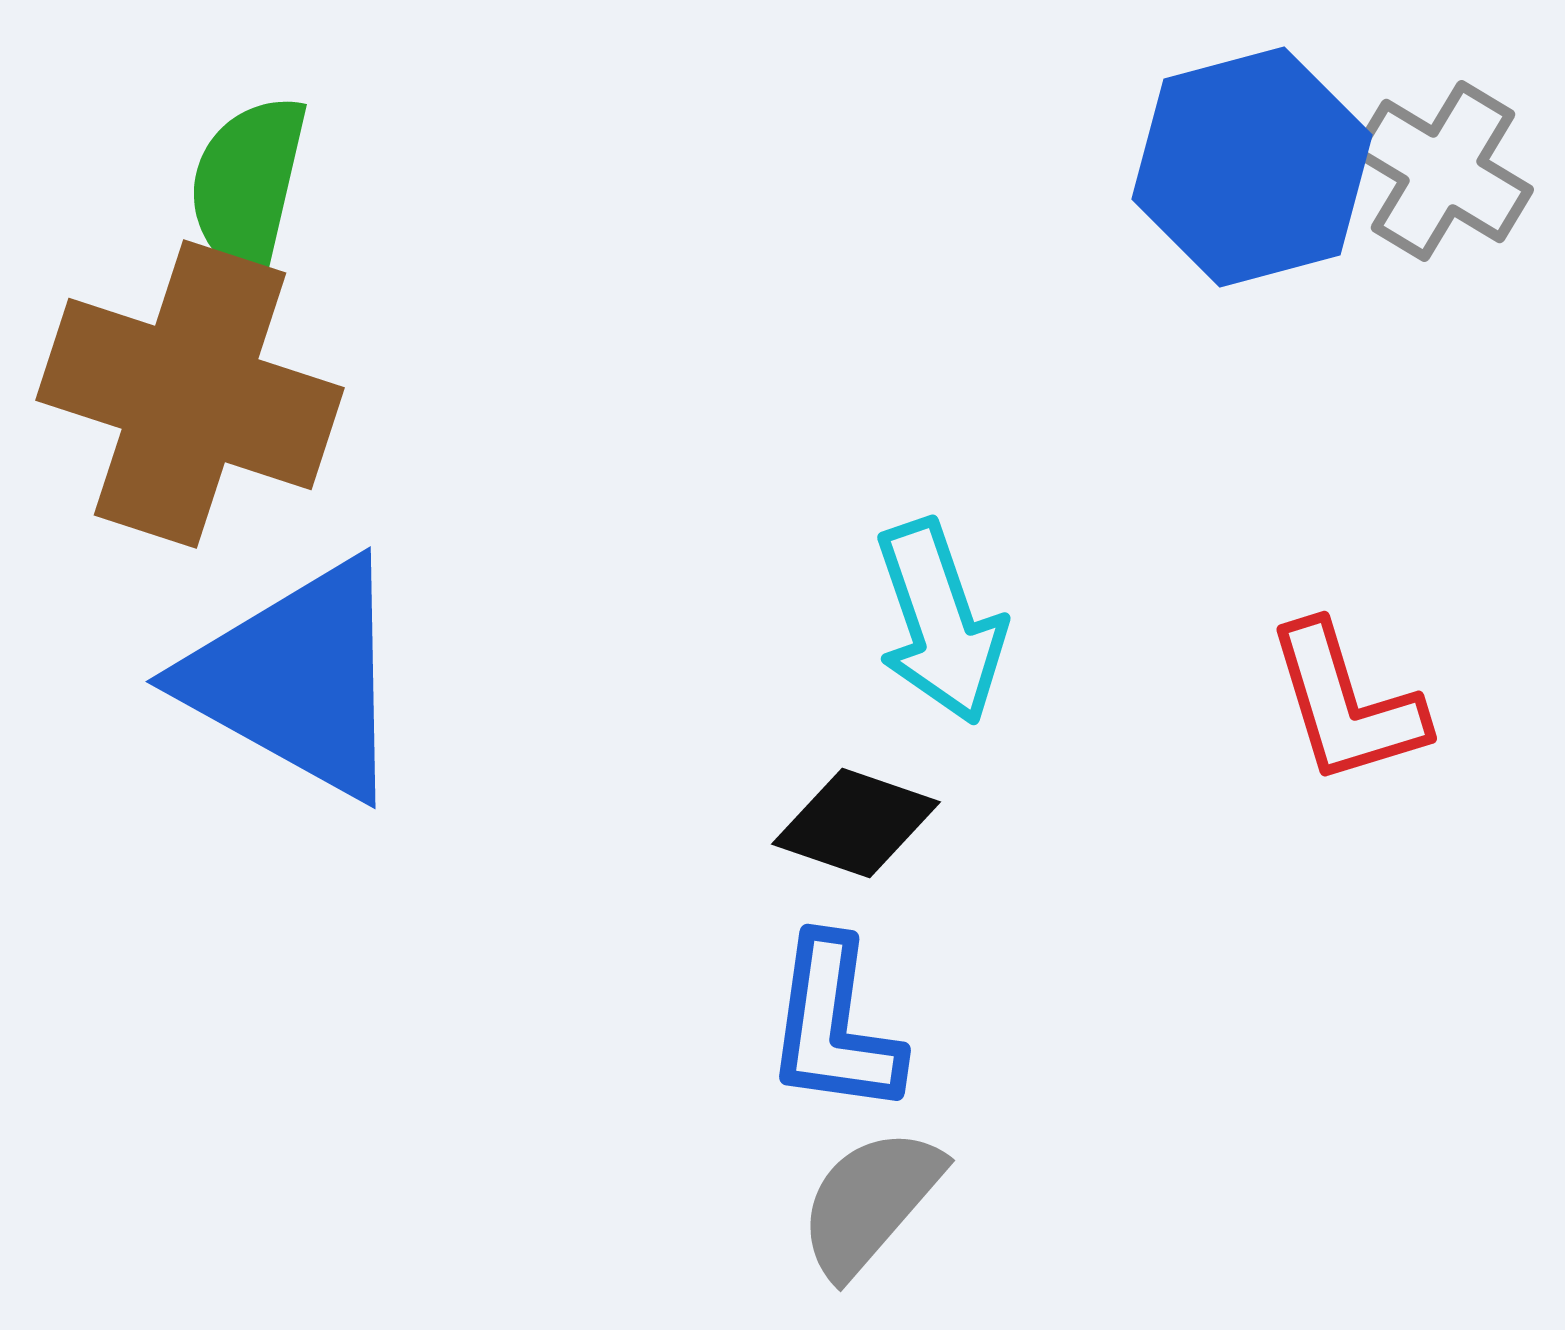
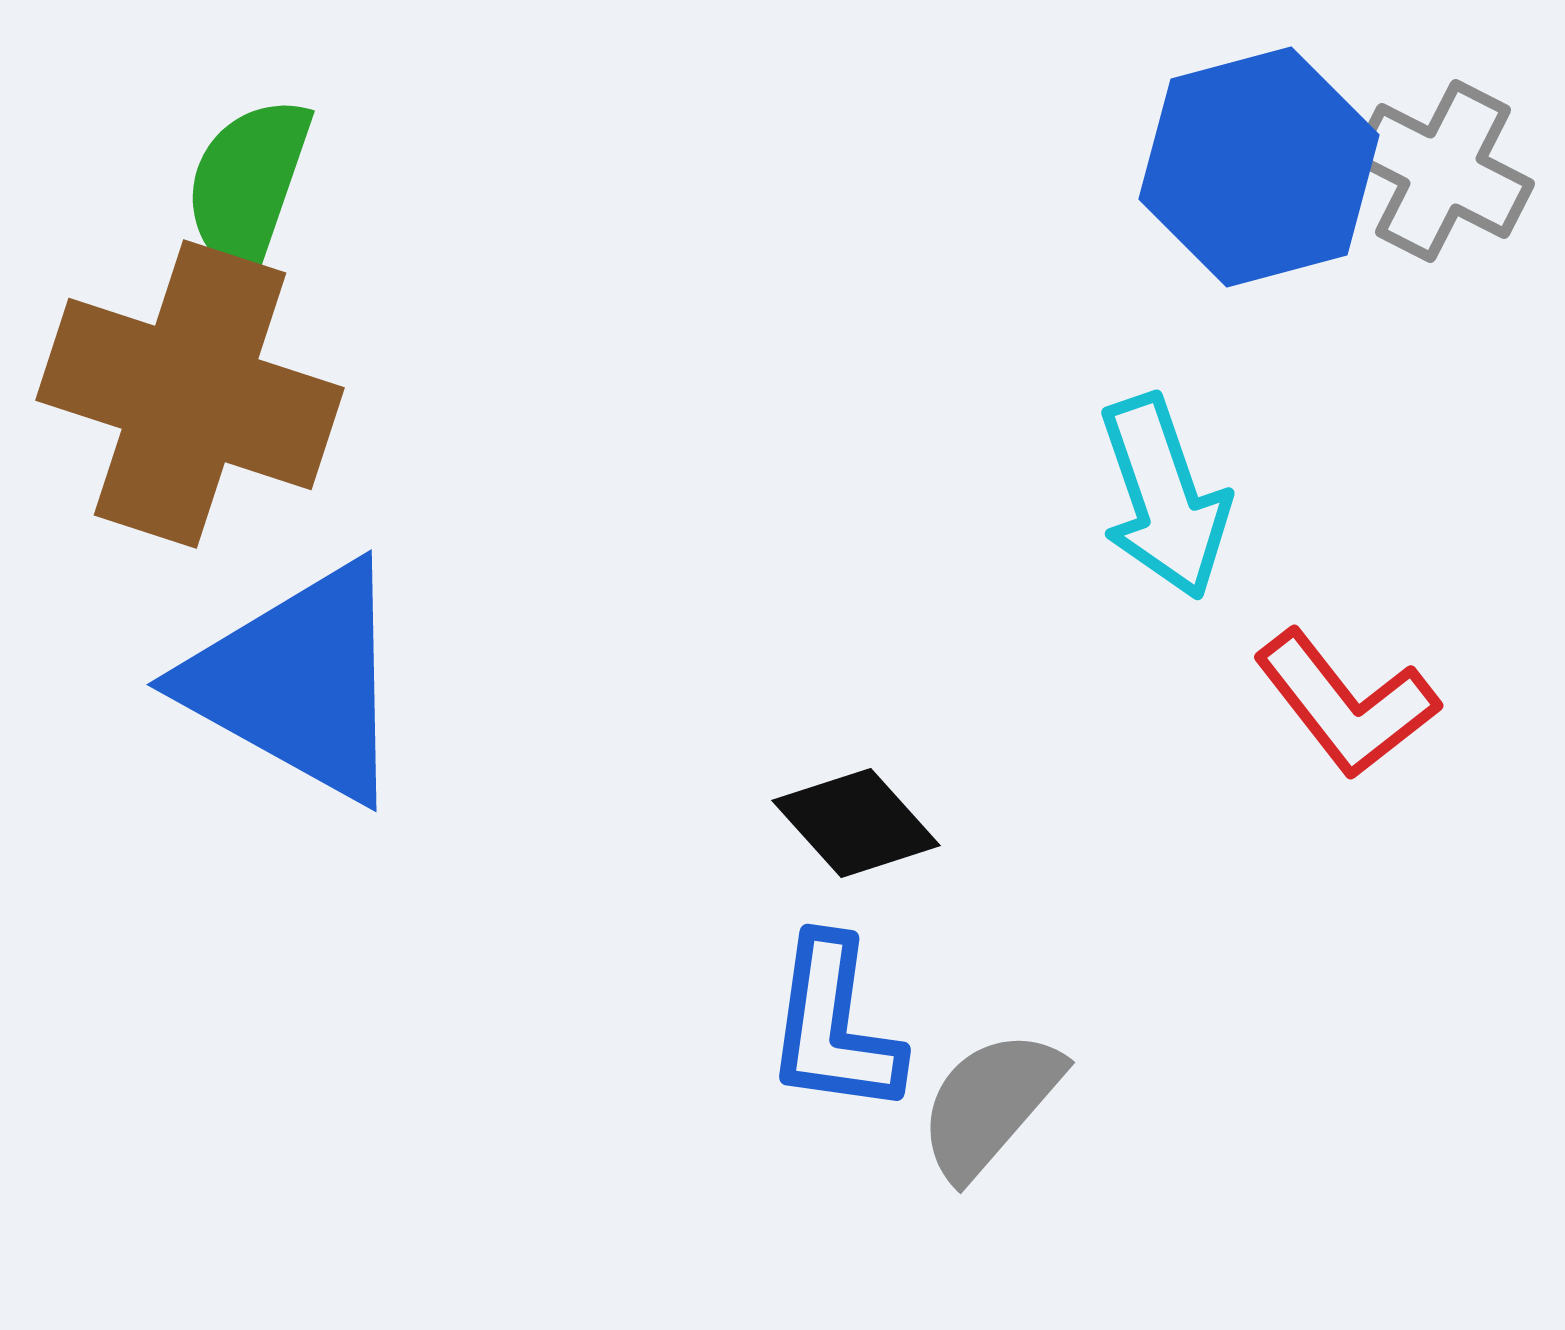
blue hexagon: moved 7 px right
gray cross: rotated 4 degrees counterclockwise
green semicircle: rotated 6 degrees clockwise
cyan arrow: moved 224 px right, 125 px up
blue triangle: moved 1 px right, 3 px down
red L-shape: rotated 21 degrees counterclockwise
black diamond: rotated 29 degrees clockwise
gray semicircle: moved 120 px right, 98 px up
